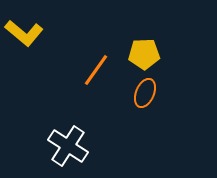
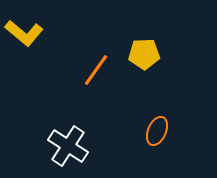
orange ellipse: moved 12 px right, 38 px down
